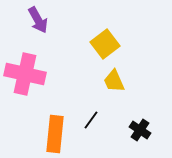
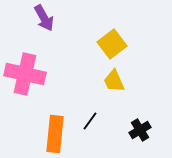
purple arrow: moved 6 px right, 2 px up
yellow square: moved 7 px right
black line: moved 1 px left, 1 px down
black cross: rotated 25 degrees clockwise
